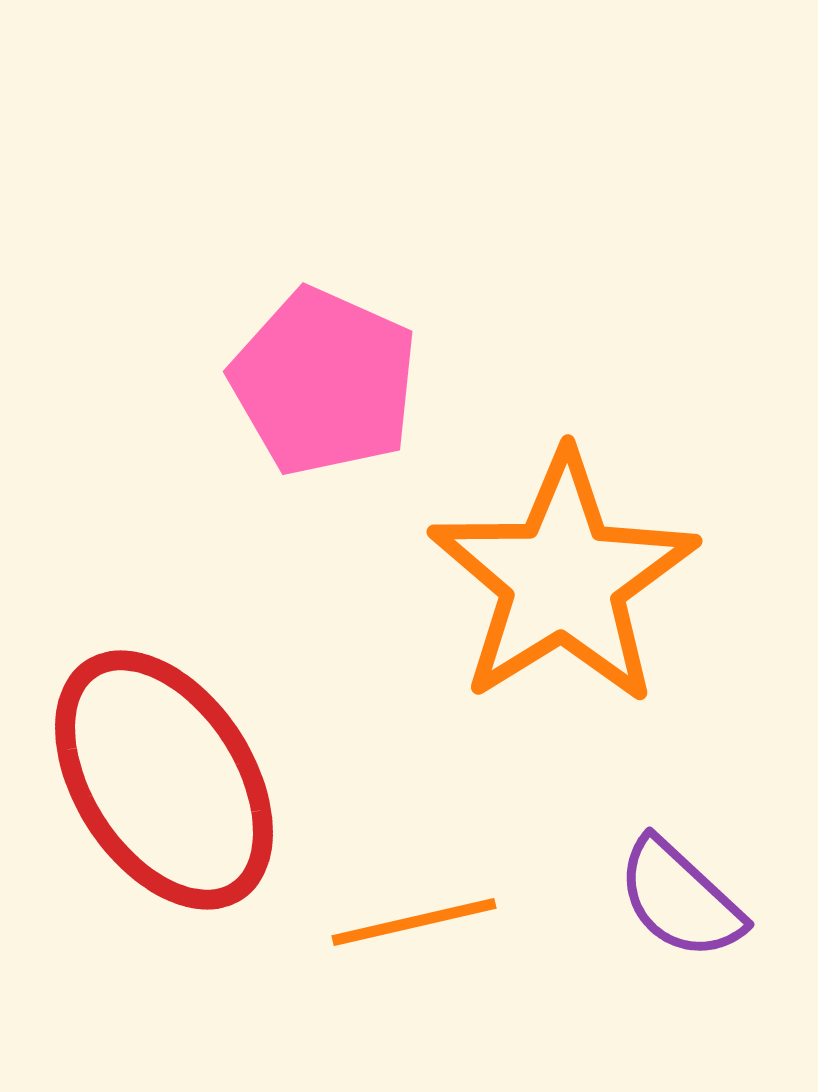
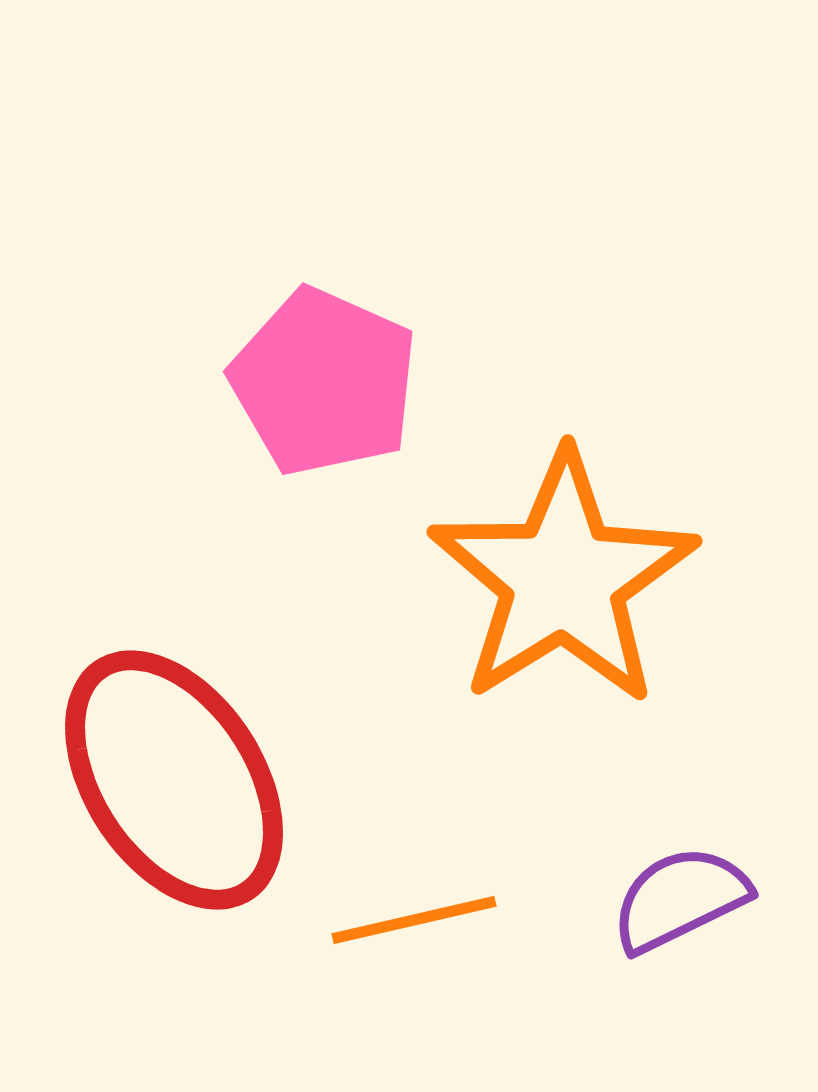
red ellipse: moved 10 px right
purple semicircle: rotated 111 degrees clockwise
orange line: moved 2 px up
